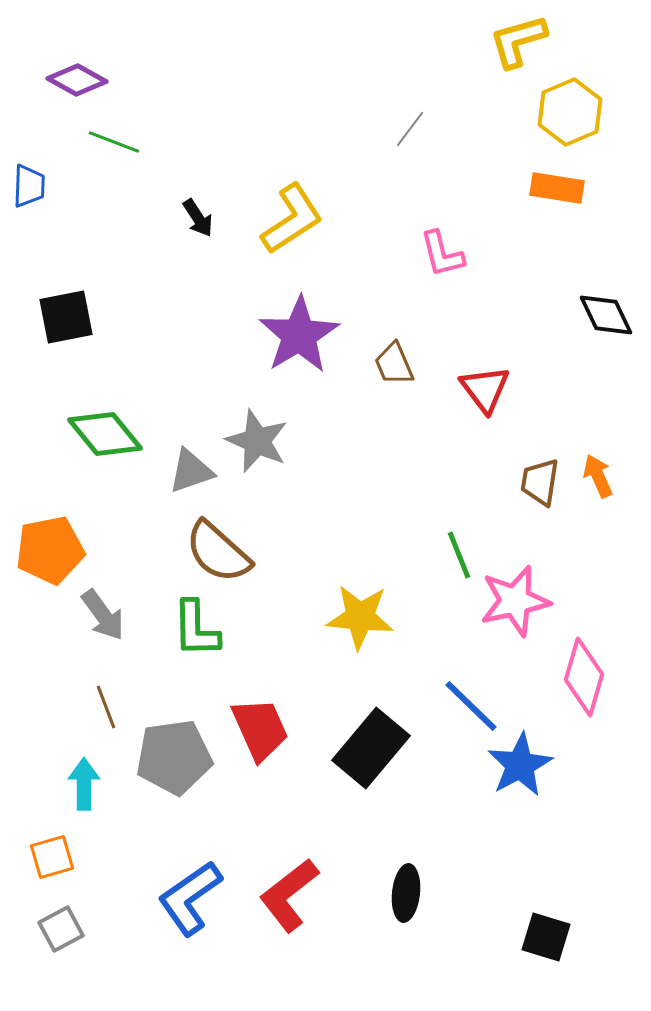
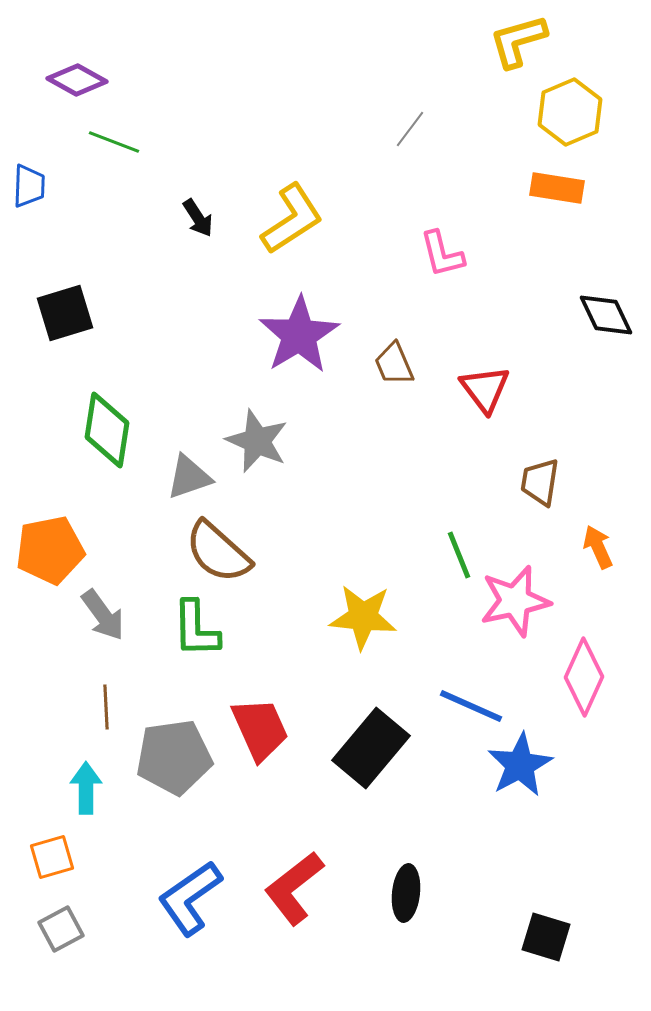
black square at (66, 317): moved 1 px left, 4 px up; rotated 6 degrees counterclockwise
green diamond at (105, 434): moved 2 px right, 4 px up; rotated 48 degrees clockwise
gray triangle at (191, 471): moved 2 px left, 6 px down
orange arrow at (598, 476): moved 71 px down
yellow star at (360, 617): moved 3 px right
pink diamond at (584, 677): rotated 8 degrees clockwise
blue line at (471, 706): rotated 20 degrees counterclockwise
brown line at (106, 707): rotated 18 degrees clockwise
cyan arrow at (84, 784): moved 2 px right, 4 px down
red L-shape at (289, 895): moved 5 px right, 7 px up
